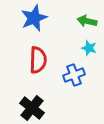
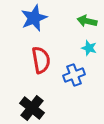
red semicircle: moved 3 px right; rotated 12 degrees counterclockwise
